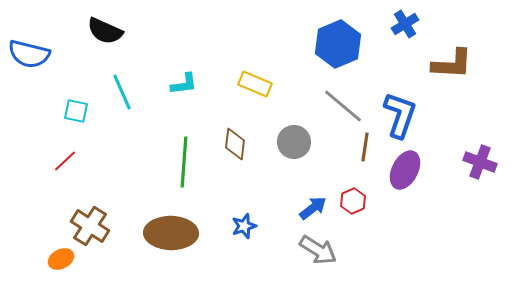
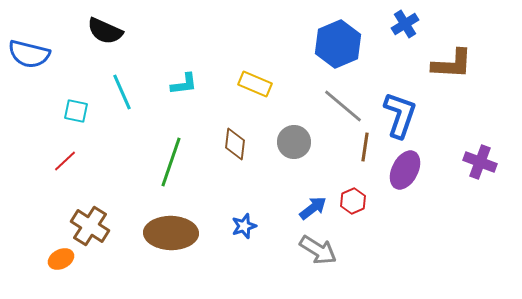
green line: moved 13 px left; rotated 15 degrees clockwise
